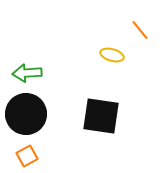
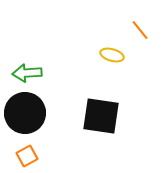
black circle: moved 1 px left, 1 px up
